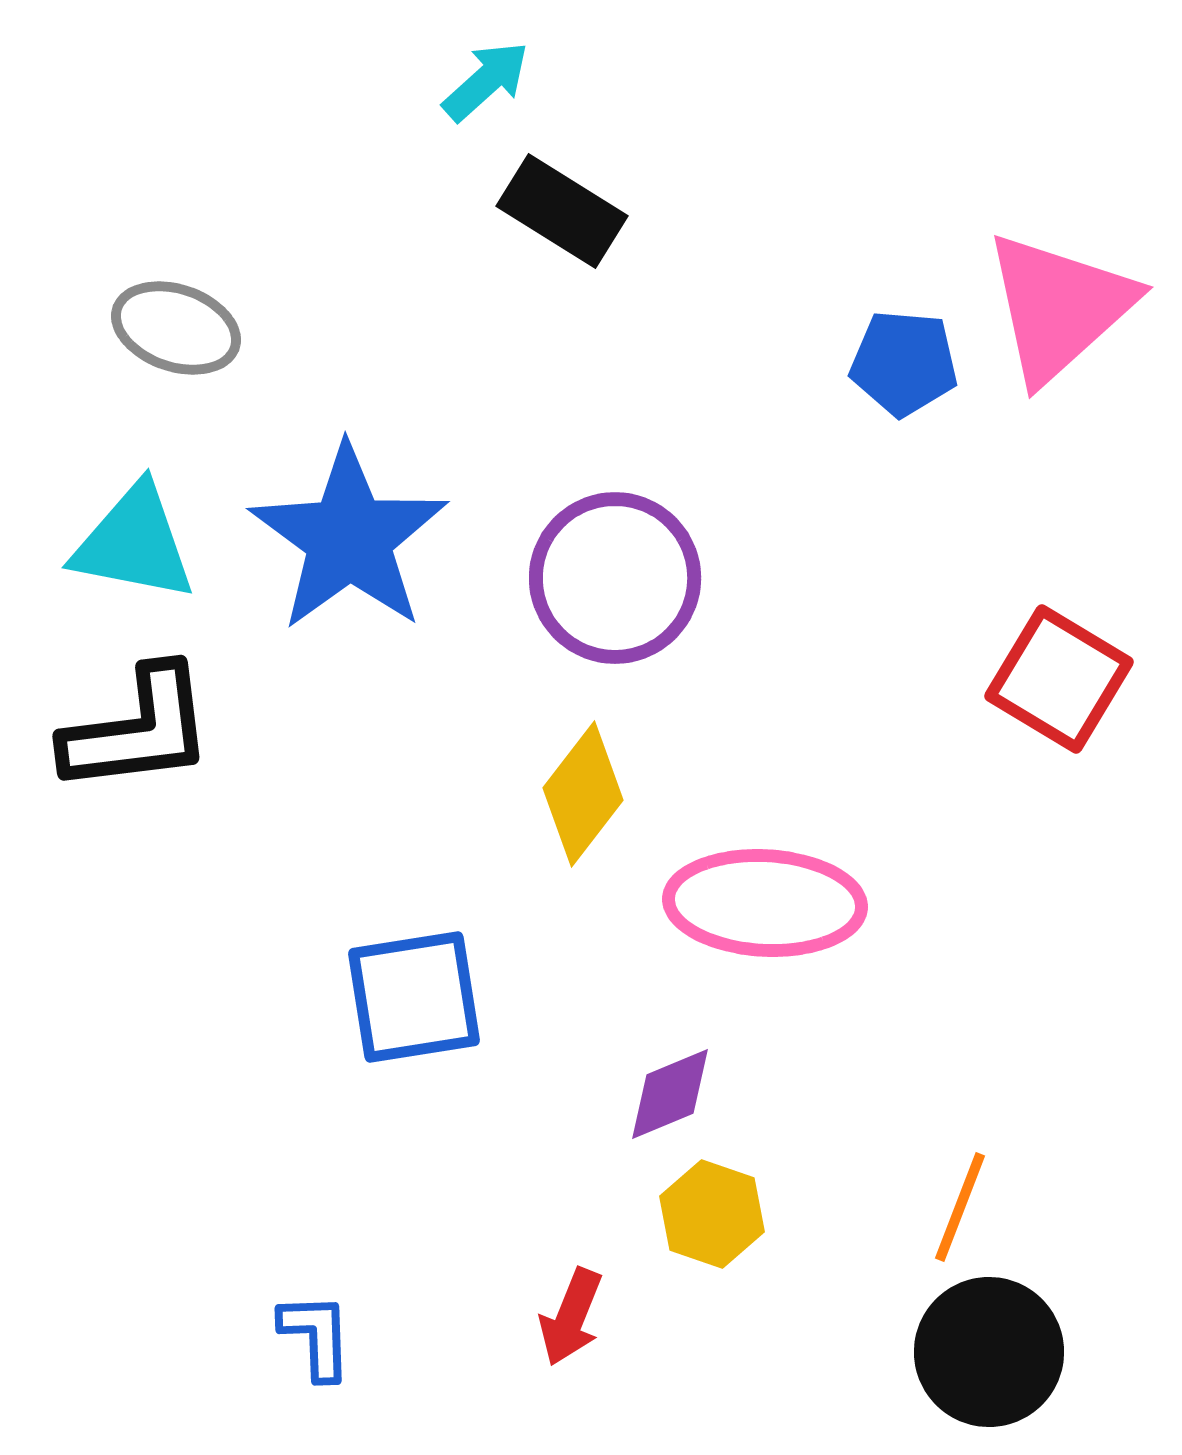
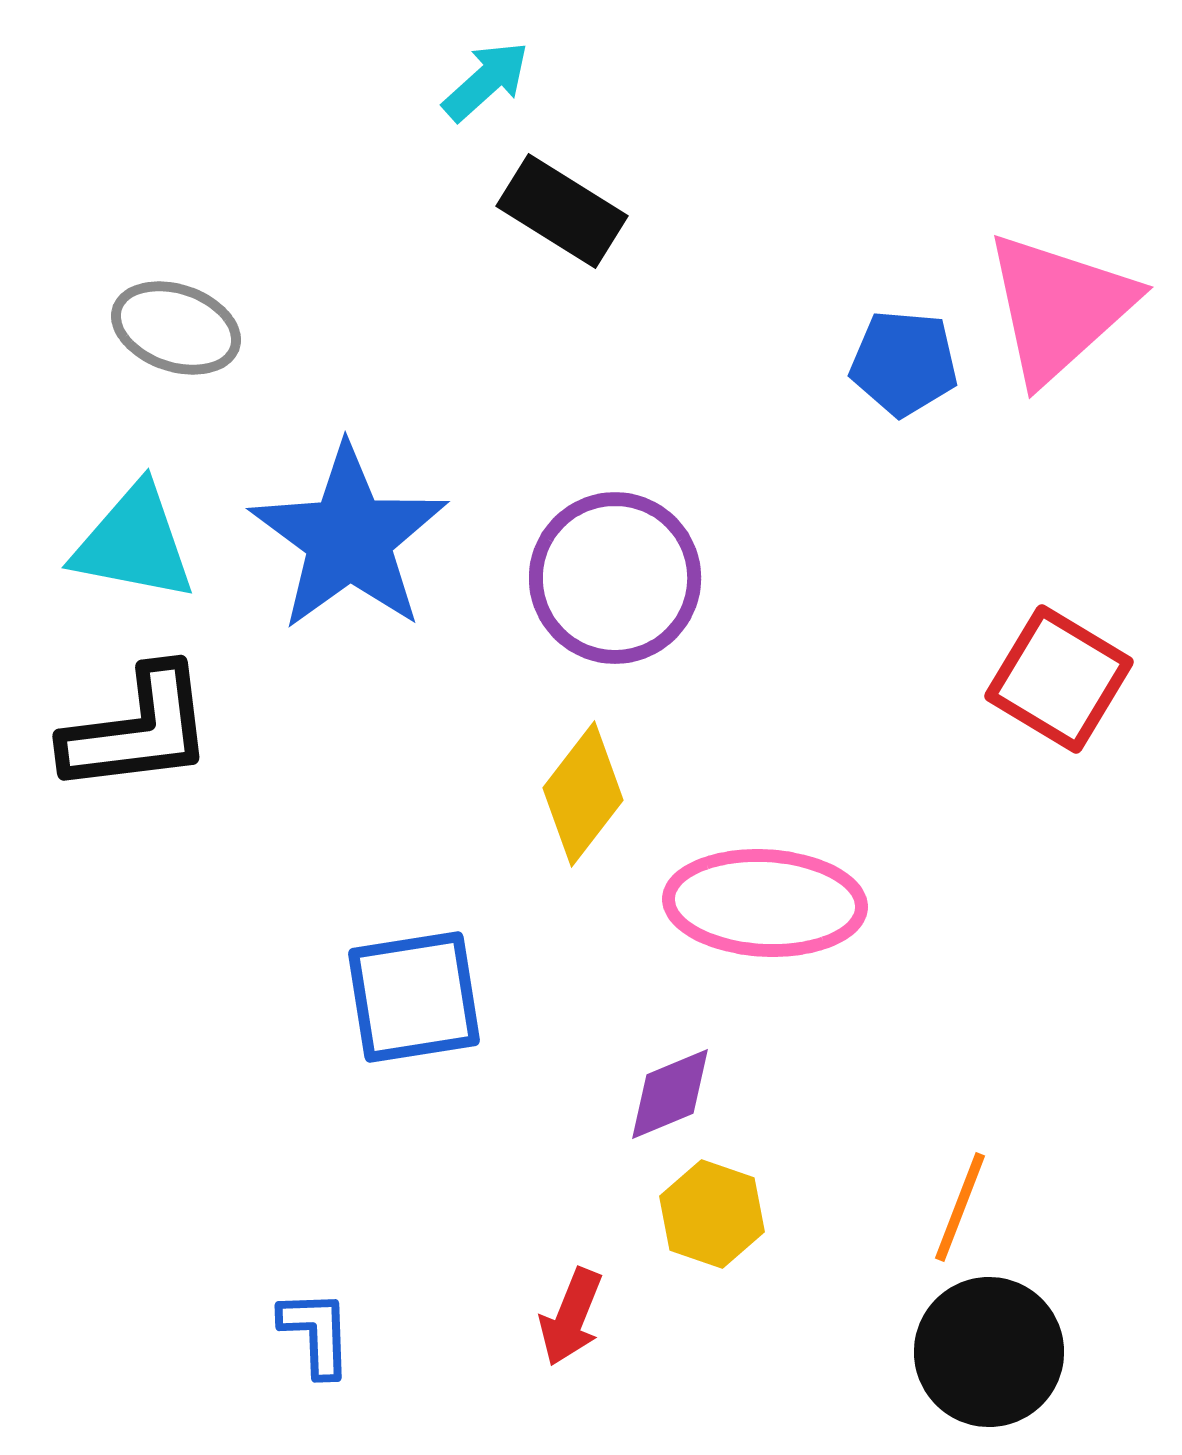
blue L-shape: moved 3 px up
